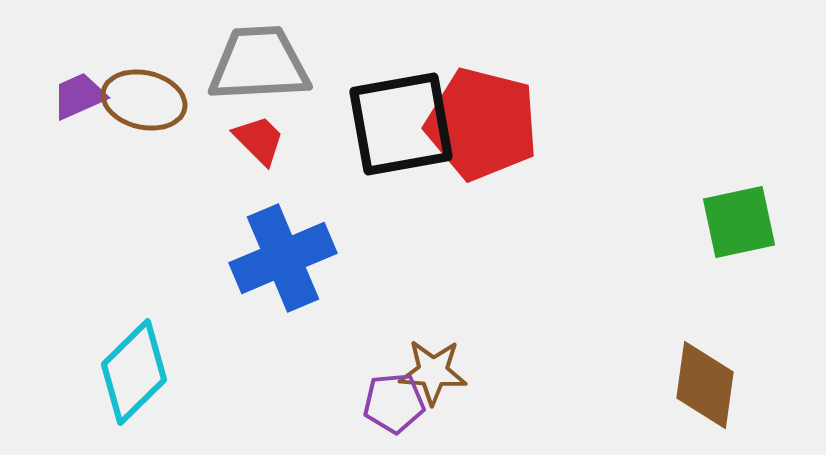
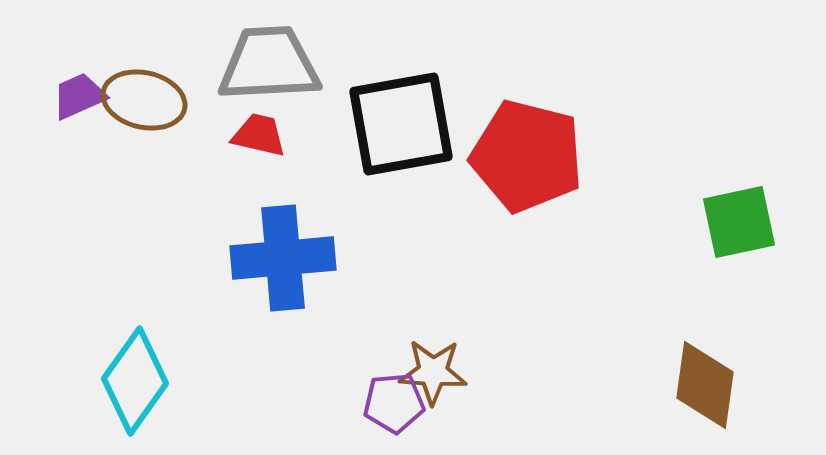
gray trapezoid: moved 10 px right
red pentagon: moved 45 px right, 32 px down
red trapezoid: moved 5 px up; rotated 32 degrees counterclockwise
blue cross: rotated 18 degrees clockwise
cyan diamond: moved 1 px right, 9 px down; rotated 10 degrees counterclockwise
